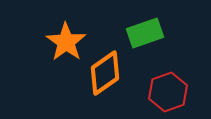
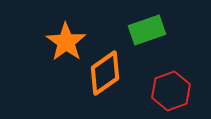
green rectangle: moved 2 px right, 3 px up
red hexagon: moved 3 px right, 1 px up
